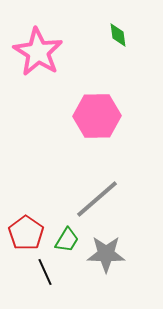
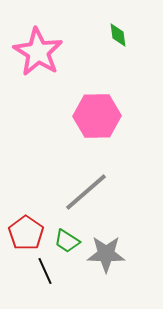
gray line: moved 11 px left, 7 px up
green trapezoid: moved 1 px down; rotated 92 degrees clockwise
black line: moved 1 px up
